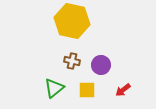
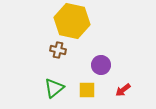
brown cross: moved 14 px left, 11 px up
